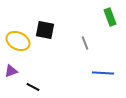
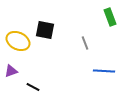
blue line: moved 1 px right, 2 px up
